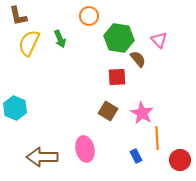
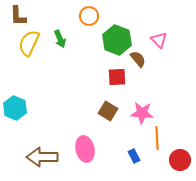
brown L-shape: rotated 10 degrees clockwise
green hexagon: moved 2 px left, 2 px down; rotated 12 degrees clockwise
pink star: rotated 25 degrees counterclockwise
blue rectangle: moved 2 px left
